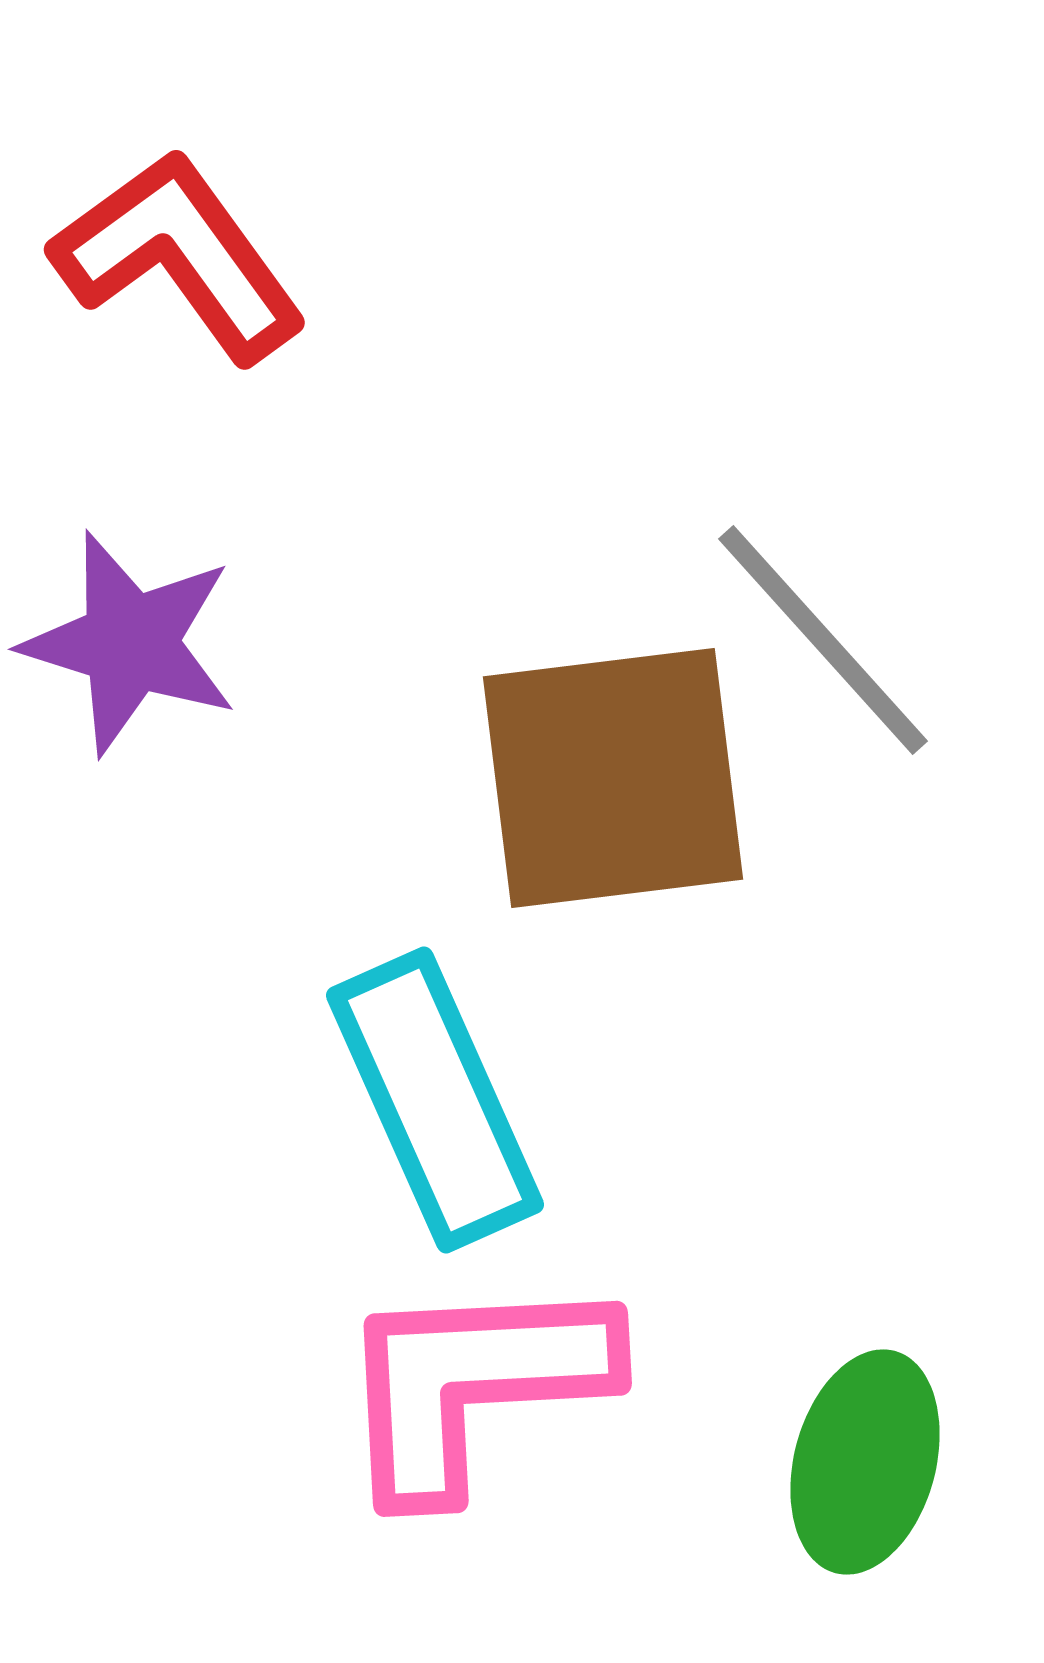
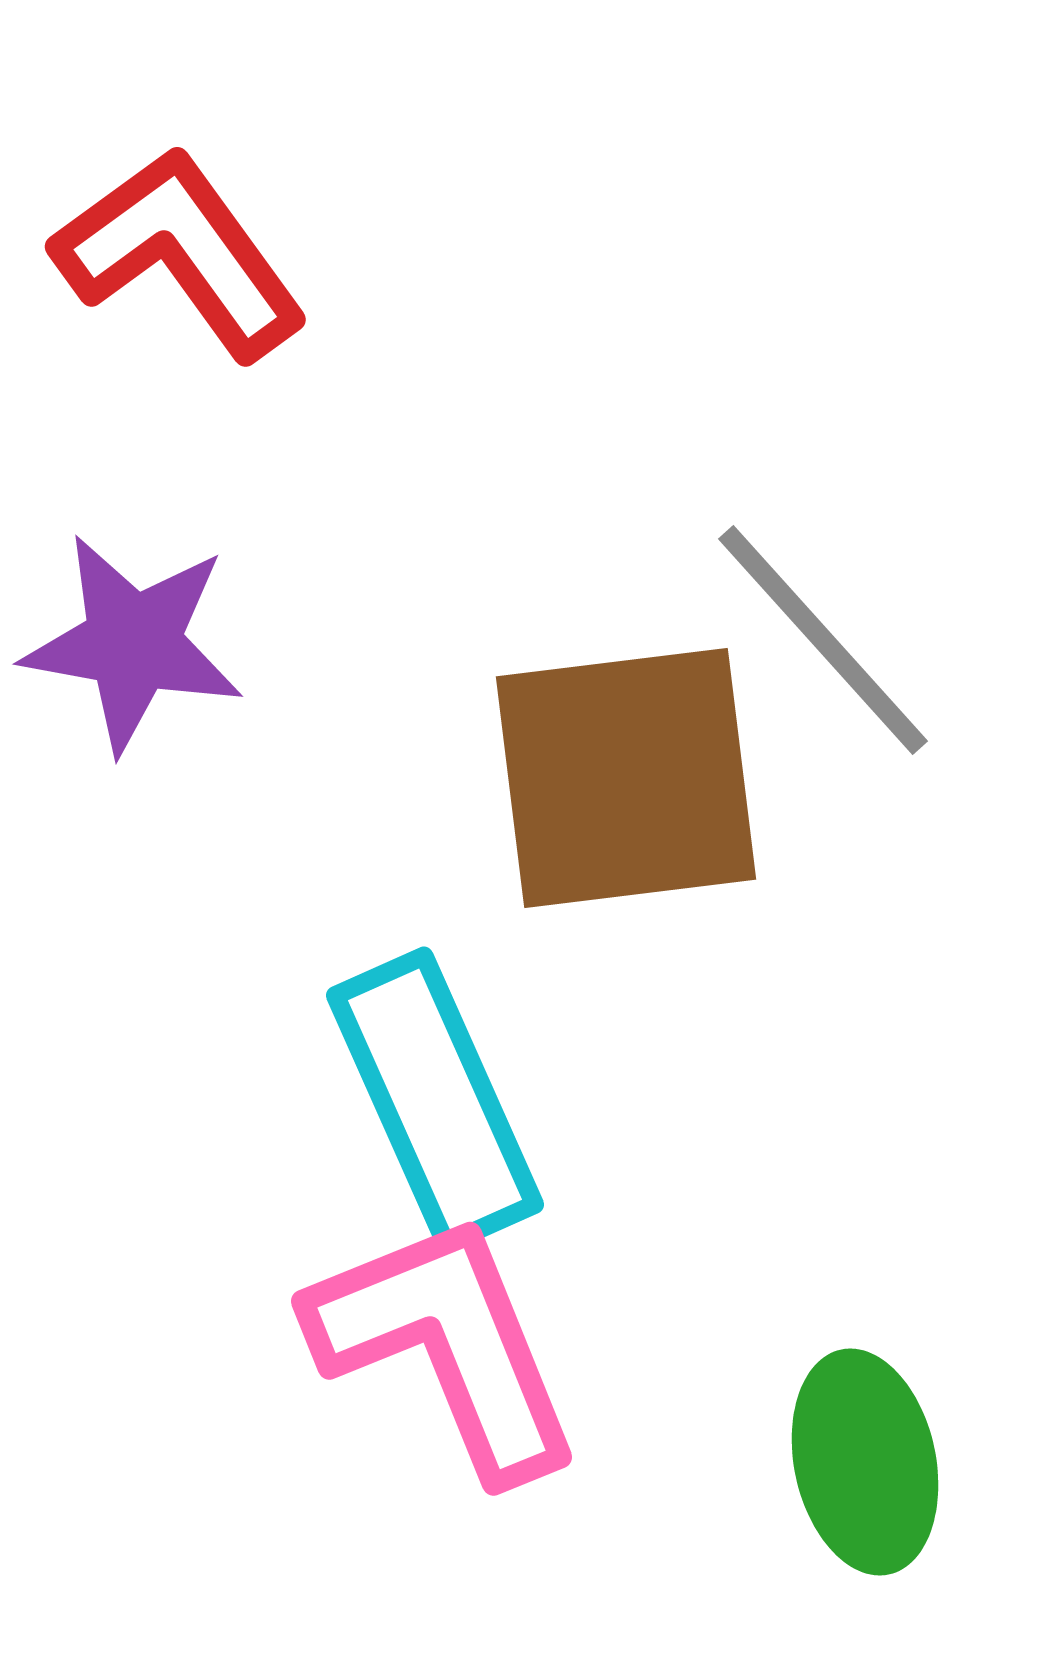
red L-shape: moved 1 px right, 3 px up
purple star: moved 3 px right; rotated 7 degrees counterclockwise
brown square: moved 13 px right
pink L-shape: moved 27 px left, 39 px up; rotated 71 degrees clockwise
green ellipse: rotated 27 degrees counterclockwise
